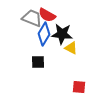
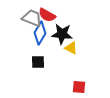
blue diamond: moved 4 px left, 1 px up
